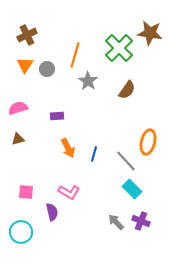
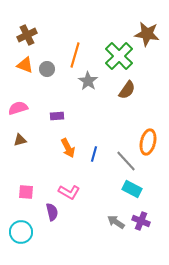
brown star: moved 3 px left, 1 px down
green cross: moved 8 px down
orange triangle: rotated 42 degrees counterclockwise
brown triangle: moved 2 px right, 1 px down
cyan rectangle: rotated 18 degrees counterclockwise
gray arrow: rotated 12 degrees counterclockwise
